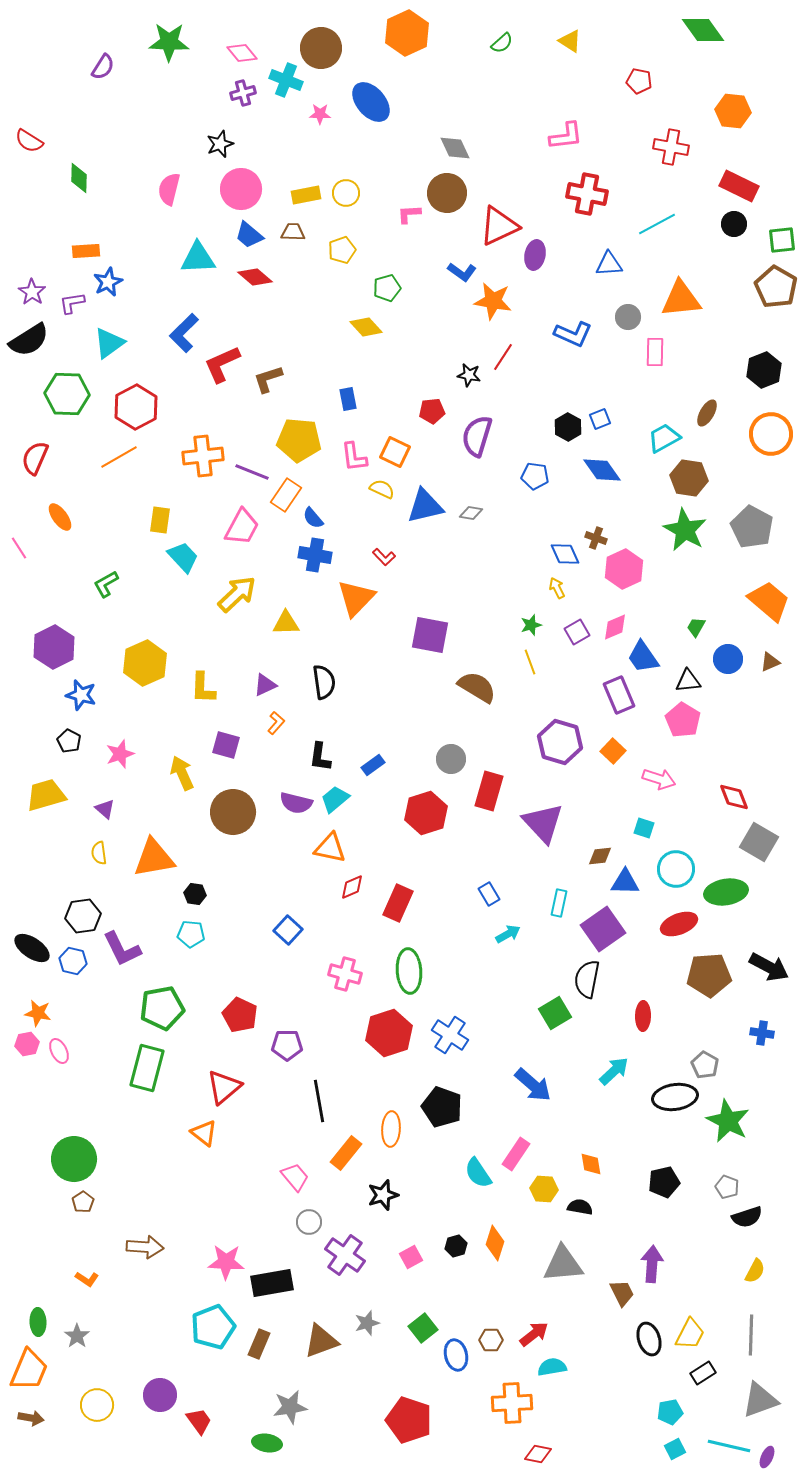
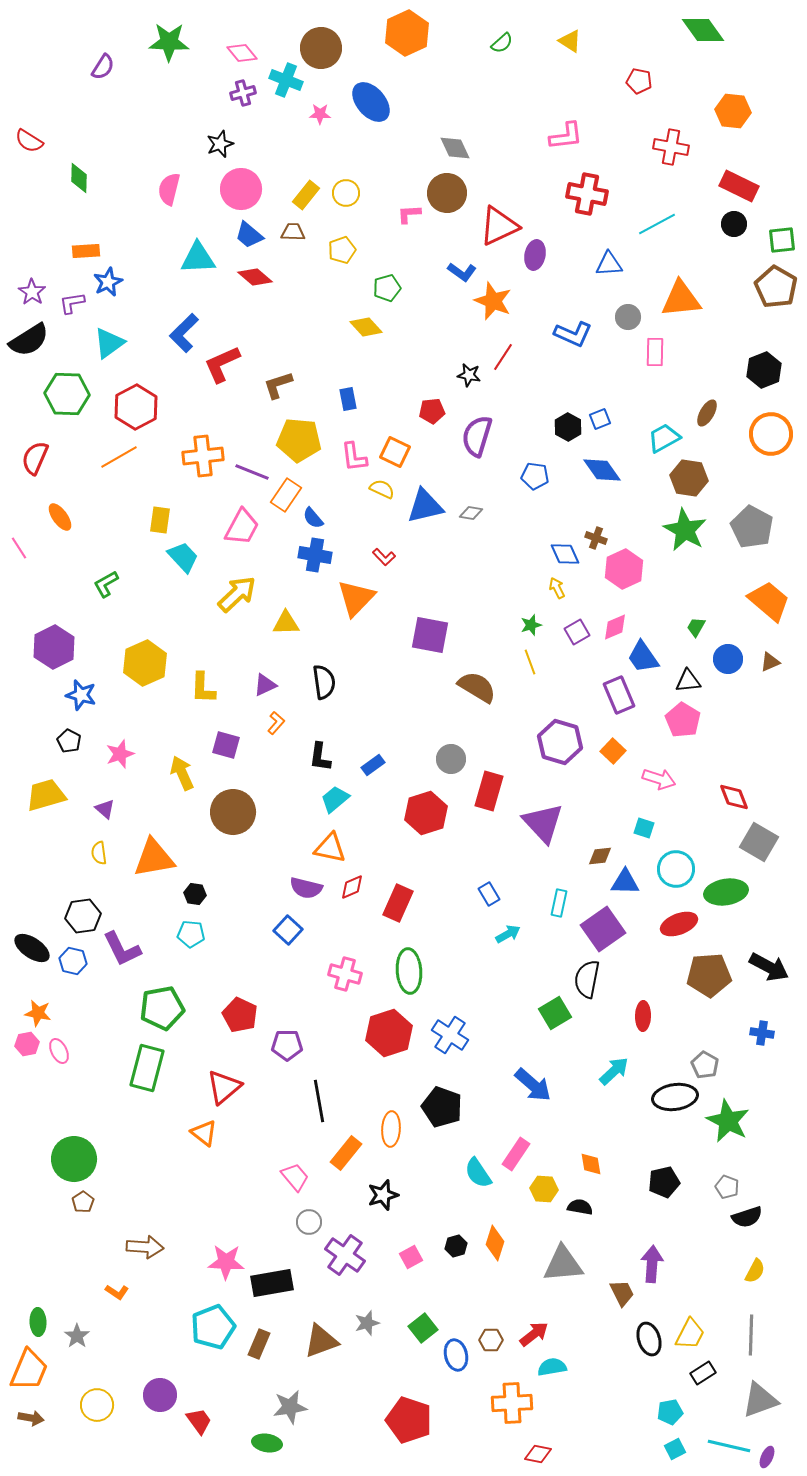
yellow rectangle at (306, 195): rotated 40 degrees counterclockwise
orange star at (493, 301): rotated 12 degrees clockwise
brown L-shape at (268, 379): moved 10 px right, 6 px down
purple semicircle at (296, 803): moved 10 px right, 85 px down
orange L-shape at (87, 1279): moved 30 px right, 13 px down
